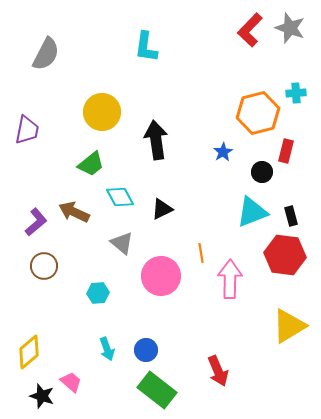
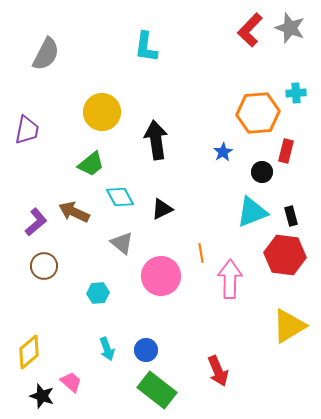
orange hexagon: rotated 9 degrees clockwise
